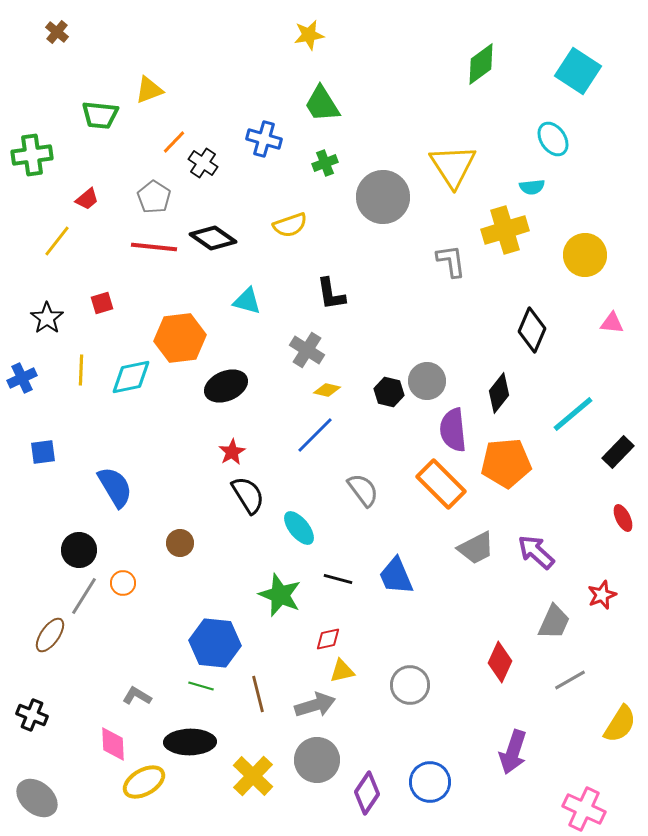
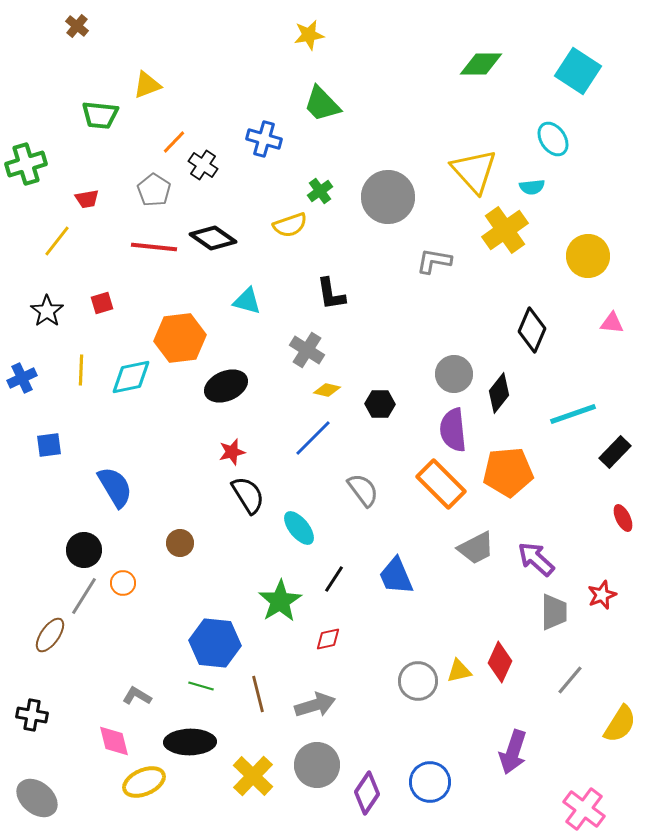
brown cross at (57, 32): moved 20 px right, 6 px up
green diamond at (481, 64): rotated 36 degrees clockwise
yellow triangle at (149, 90): moved 2 px left, 5 px up
green trapezoid at (322, 104): rotated 12 degrees counterclockwise
green cross at (32, 155): moved 6 px left, 9 px down; rotated 9 degrees counterclockwise
black cross at (203, 163): moved 2 px down
green cross at (325, 163): moved 5 px left, 28 px down; rotated 15 degrees counterclockwise
yellow triangle at (453, 166): moved 21 px right, 5 px down; rotated 9 degrees counterclockwise
gray pentagon at (154, 197): moved 7 px up
gray circle at (383, 197): moved 5 px right
red trapezoid at (87, 199): rotated 30 degrees clockwise
yellow cross at (505, 230): rotated 18 degrees counterclockwise
yellow circle at (585, 255): moved 3 px right, 1 px down
gray L-shape at (451, 261): moved 17 px left; rotated 72 degrees counterclockwise
black star at (47, 318): moved 7 px up
gray circle at (427, 381): moved 27 px right, 7 px up
black hexagon at (389, 392): moved 9 px left, 12 px down; rotated 12 degrees counterclockwise
cyan line at (573, 414): rotated 21 degrees clockwise
blue line at (315, 435): moved 2 px left, 3 px down
blue square at (43, 452): moved 6 px right, 7 px up
red star at (232, 452): rotated 16 degrees clockwise
black rectangle at (618, 452): moved 3 px left
orange pentagon at (506, 463): moved 2 px right, 9 px down
black circle at (79, 550): moved 5 px right
purple arrow at (536, 552): moved 7 px down
black line at (338, 579): moved 4 px left; rotated 72 degrees counterclockwise
green star at (280, 595): moved 6 px down; rotated 18 degrees clockwise
gray trapezoid at (554, 622): moved 10 px up; rotated 24 degrees counterclockwise
yellow triangle at (342, 671): moved 117 px right
gray line at (570, 680): rotated 20 degrees counterclockwise
gray circle at (410, 685): moved 8 px right, 4 px up
black cross at (32, 715): rotated 12 degrees counterclockwise
pink diamond at (113, 744): moved 1 px right, 3 px up; rotated 12 degrees counterclockwise
gray circle at (317, 760): moved 5 px down
yellow ellipse at (144, 782): rotated 6 degrees clockwise
pink cross at (584, 809): rotated 12 degrees clockwise
